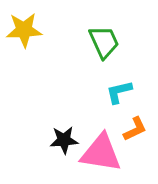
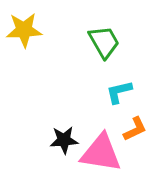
green trapezoid: rotated 6 degrees counterclockwise
